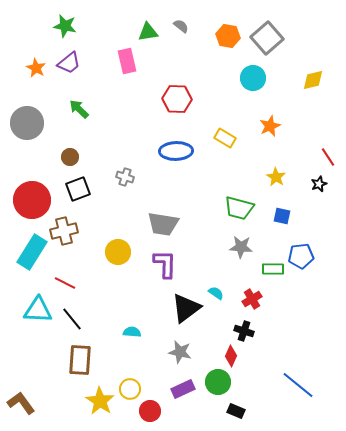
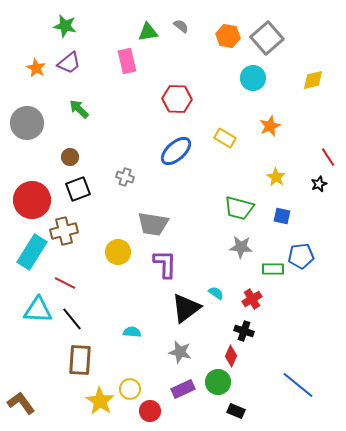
blue ellipse at (176, 151): rotated 40 degrees counterclockwise
gray trapezoid at (163, 224): moved 10 px left
